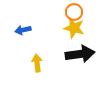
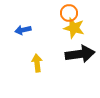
orange circle: moved 5 px left, 1 px down
